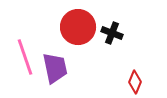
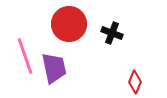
red circle: moved 9 px left, 3 px up
pink line: moved 1 px up
purple trapezoid: moved 1 px left
